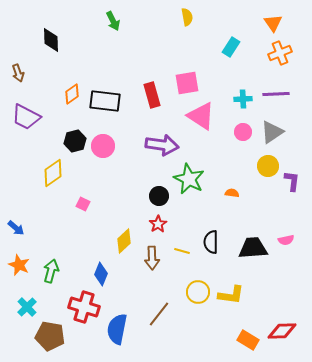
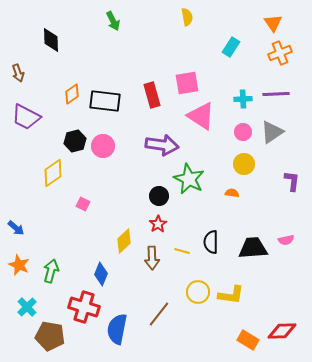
yellow circle at (268, 166): moved 24 px left, 2 px up
